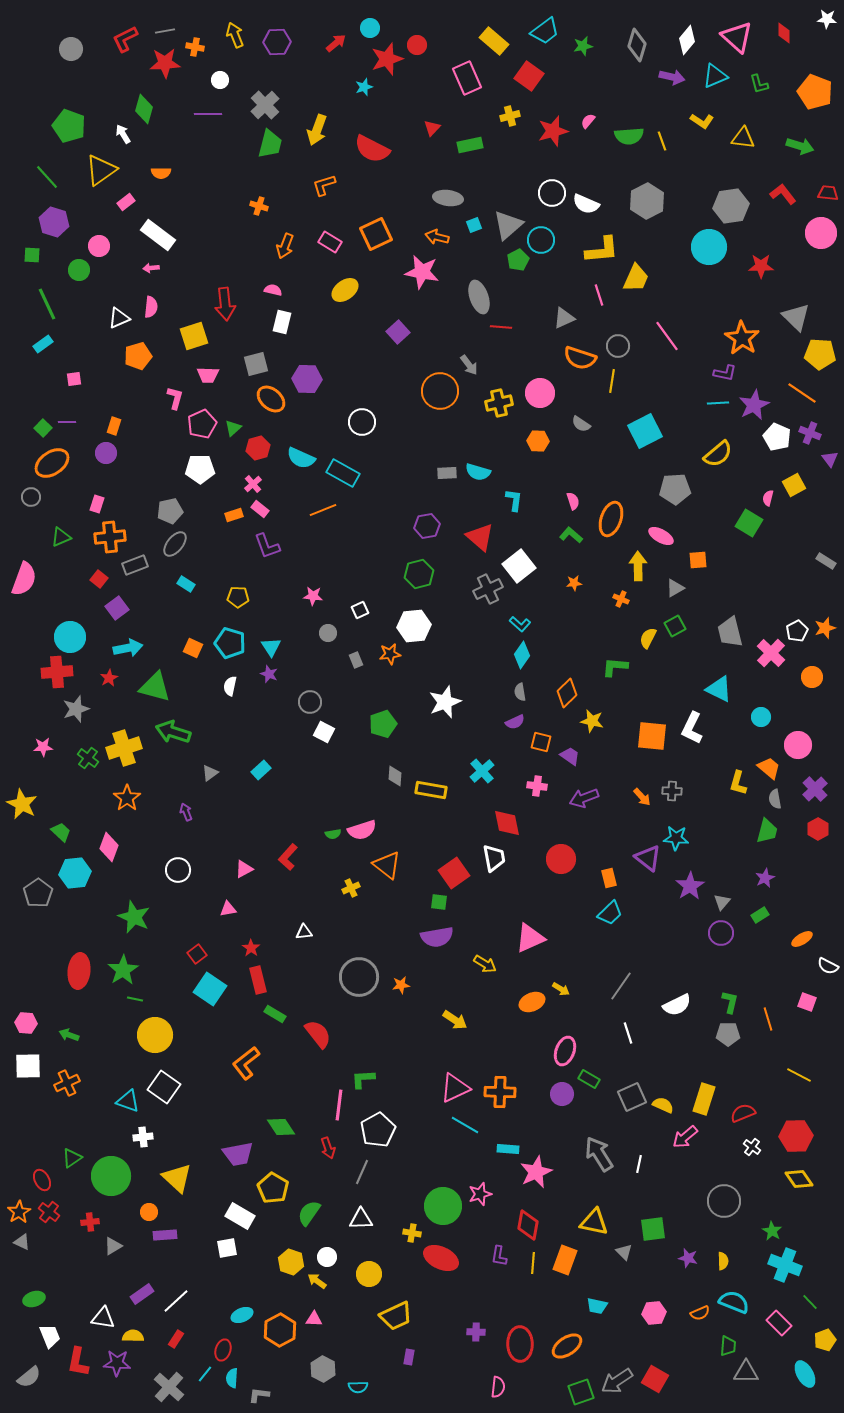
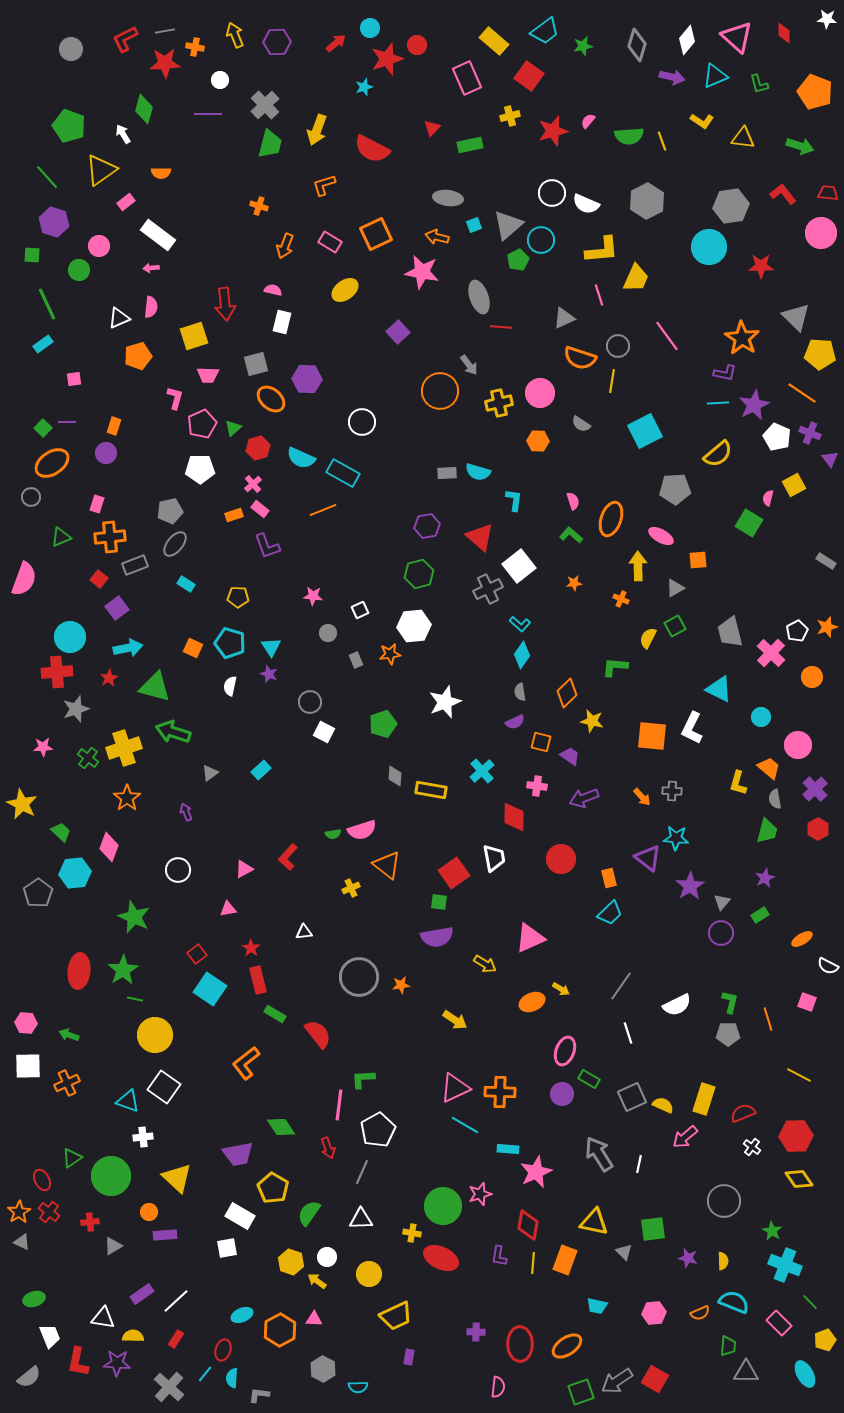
orange star at (825, 628): moved 2 px right, 1 px up
red diamond at (507, 823): moved 7 px right, 6 px up; rotated 12 degrees clockwise
